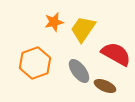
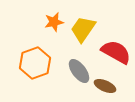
red semicircle: moved 2 px up
